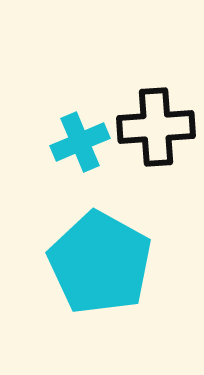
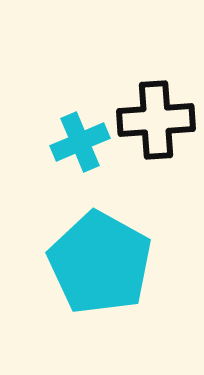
black cross: moved 7 px up
